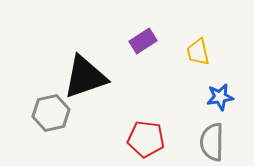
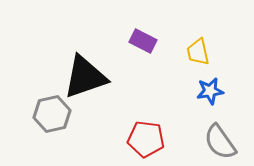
purple rectangle: rotated 60 degrees clockwise
blue star: moved 10 px left, 6 px up
gray hexagon: moved 1 px right, 1 px down
gray semicircle: moved 8 px right; rotated 36 degrees counterclockwise
